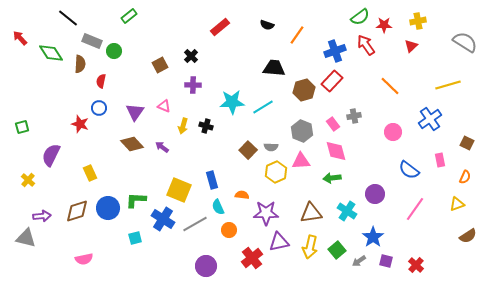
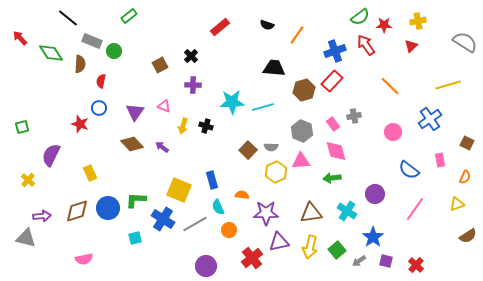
cyan line at (263, 107): rotated 15 degrees clockwise
